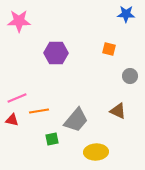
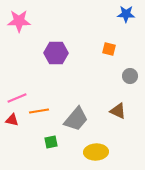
gray trapezoid: moved 1 px up
green square: moved 1 px left, 3 px down
